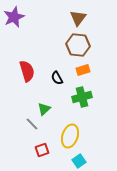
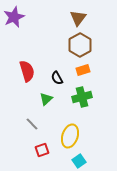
brown hexagon: moved 2 px right; rotated 25 degrees clockwise
green triangle: moved 2 px right, 10 px up
